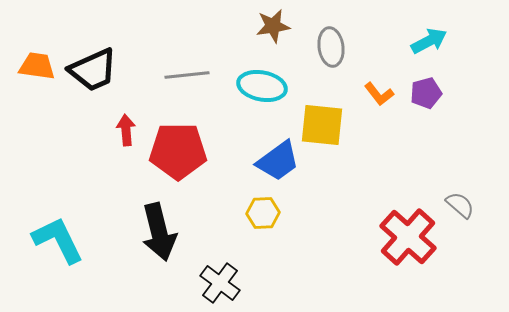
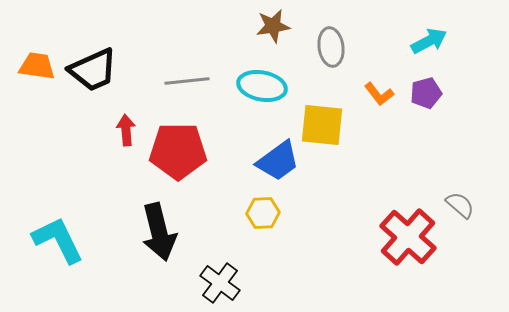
gray line: moved 6 px down
